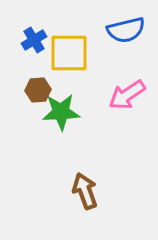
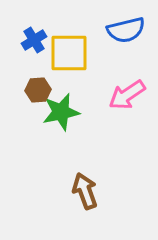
green star: rotated 9 degrees counterclockwise
